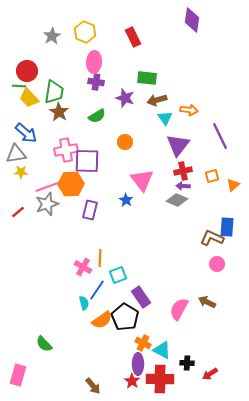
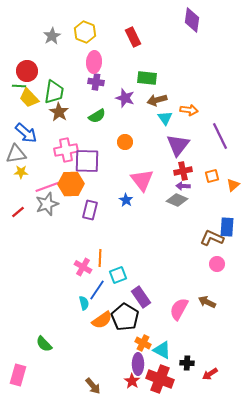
red cross at (160, 379): rotated 20 degrees clockwise
